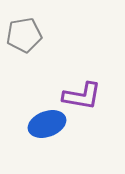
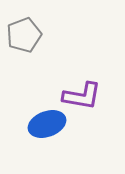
gray pentagon: rotated 12 degrees counterclockwise
